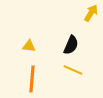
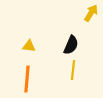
yellow line: rotated 72 degrees clockwise
orange line: moved 5 px left
